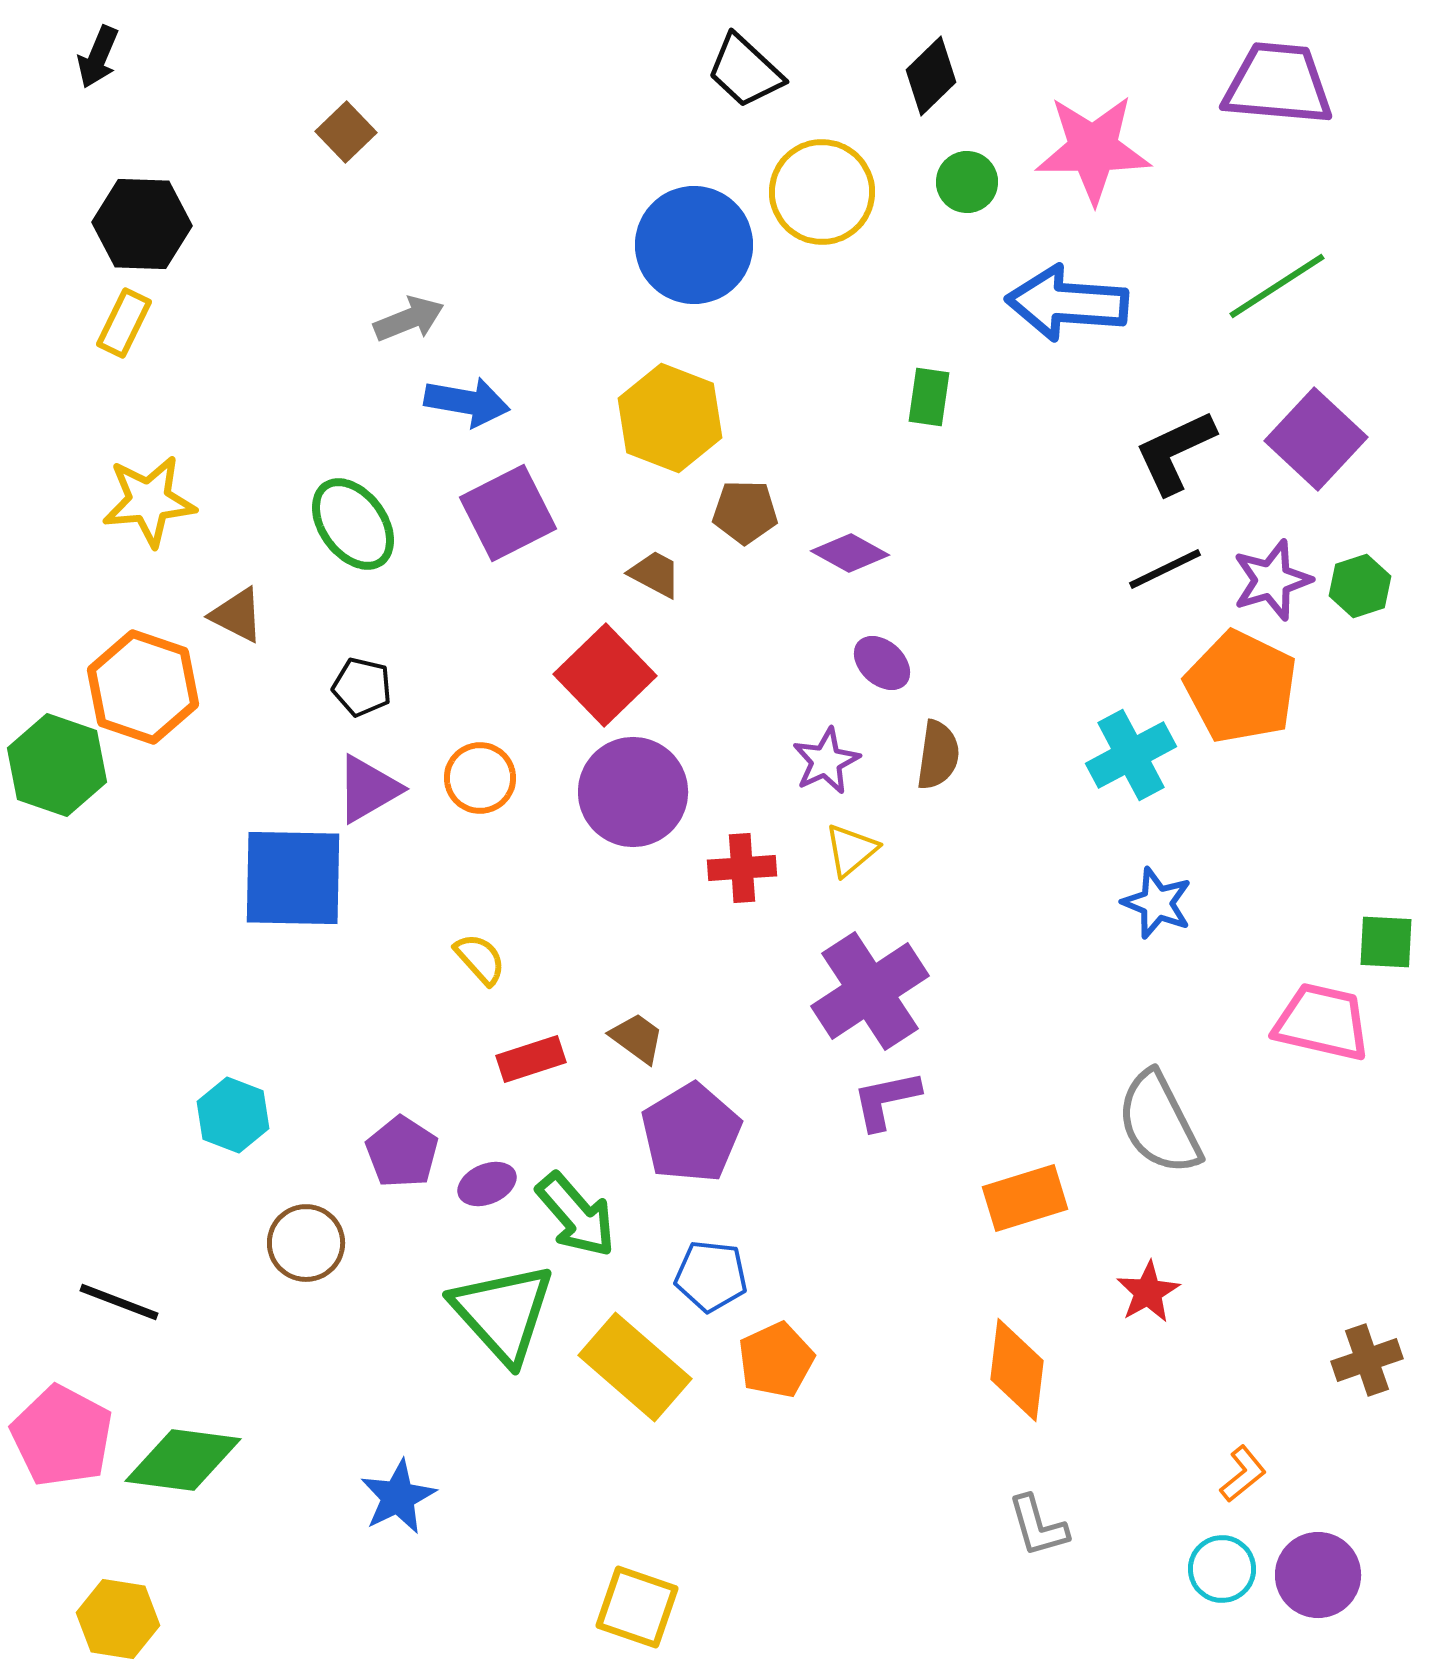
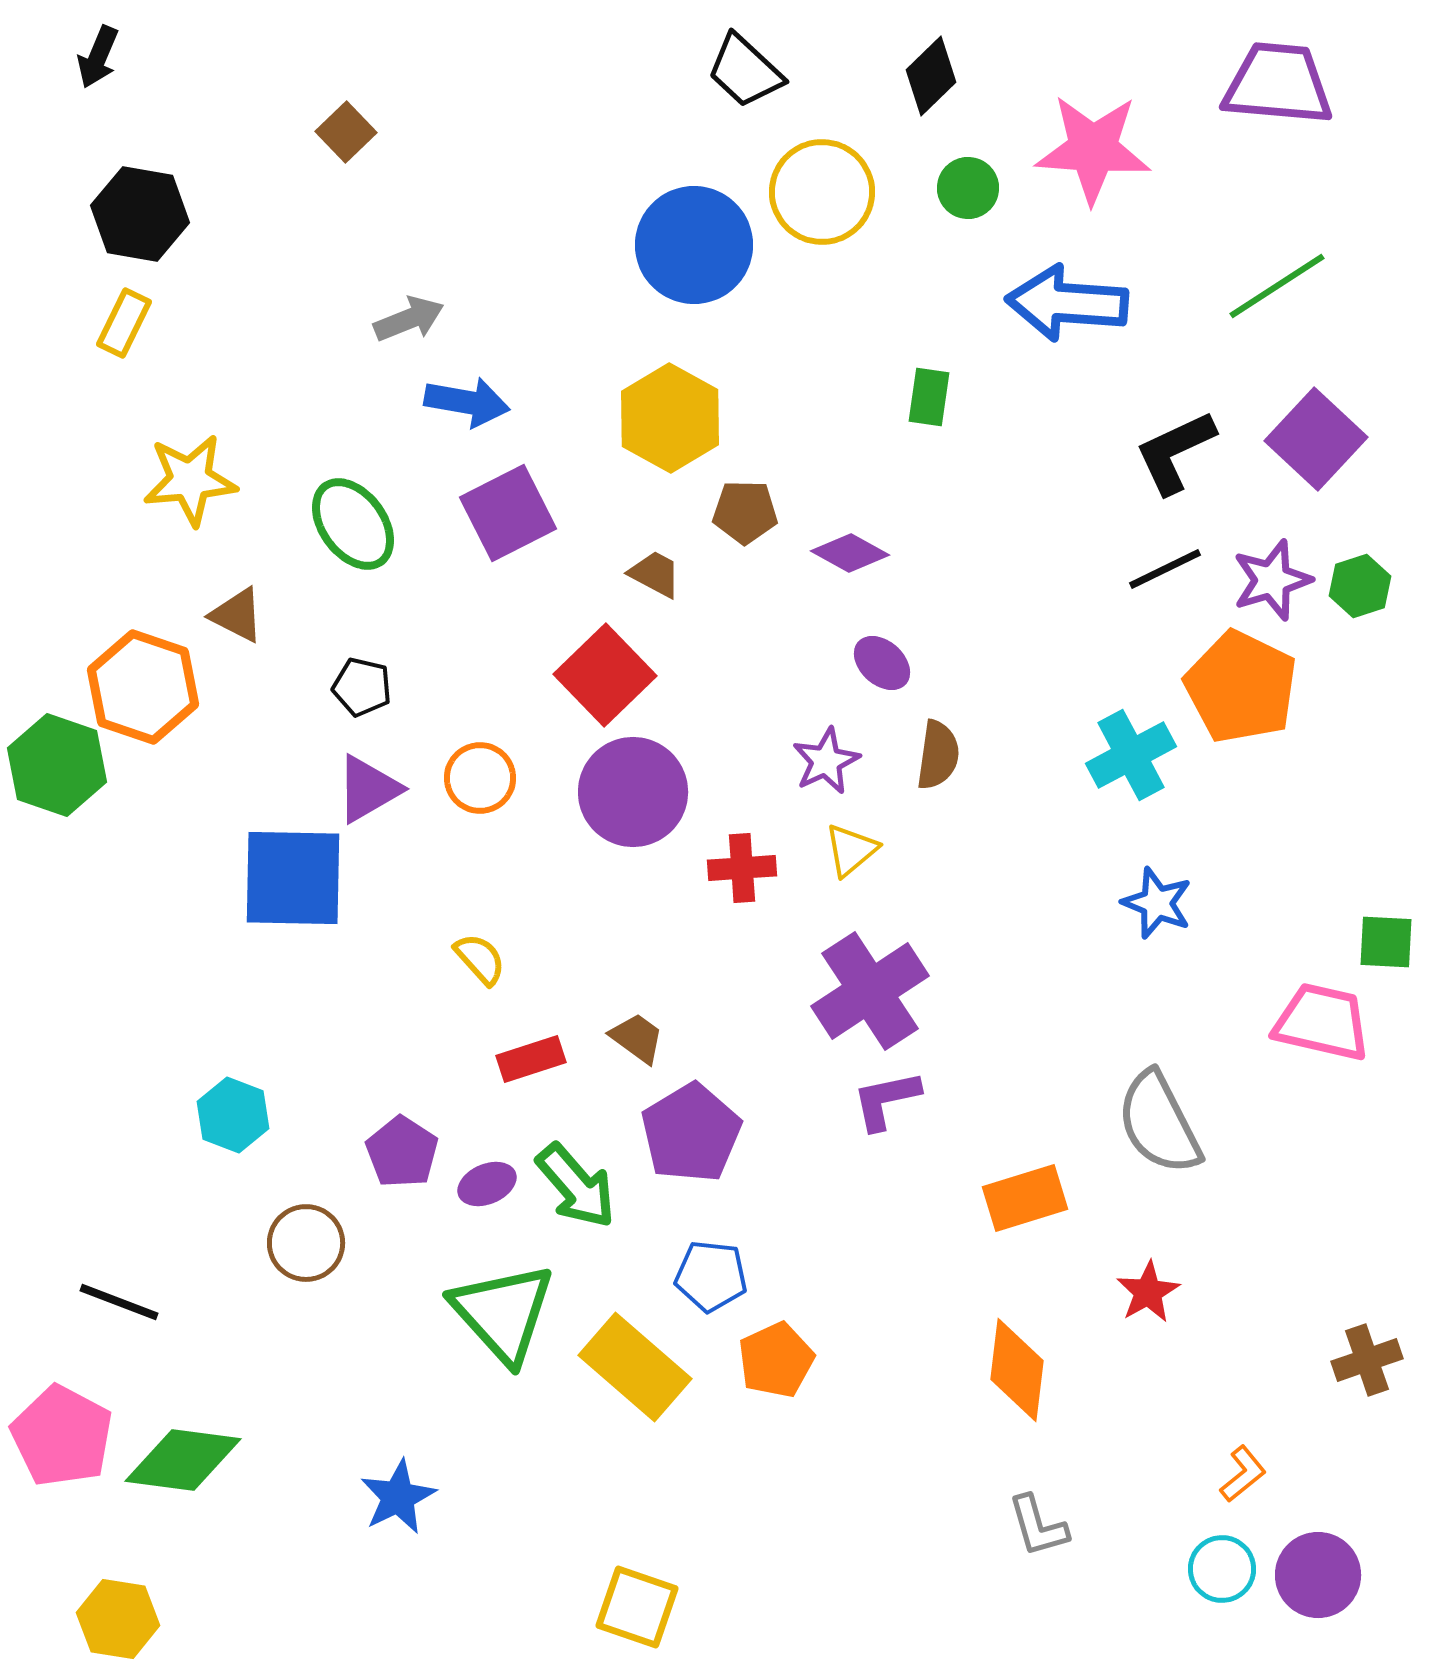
pink star at (1093, 149): rotated 4 degrees clockwise
green circle at (967, 182): moved 1 px right, 6 px down
black hexagon at (142, 224): moved 2 px left, 10 px up; rotated 8 degrees clockwise
yellow hexagon at (670, 418): rotated 8 degrees clockwise
yellow star at (149, 501): moved 41 px right, 21 px up
green arrow at (576, 1215): moved 29 px up
